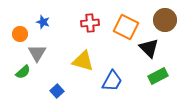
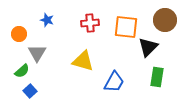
blue star: moved 4 px right, 2 px up
orange square: rotated 20 degrees counterclockwise
orange circle: moved 1 px left
black triangle: moved 1 px left, 1 px up; rotated 30 degrees clockwise
green semicircle: moved 1 px left, 1 px up
green rectangle: moved 1 px left, 1 px down; rotated 54 degrees counterclockwise
blue trapezoid: moved 2 px right, 1 px down
blue square: moved 27 px left
